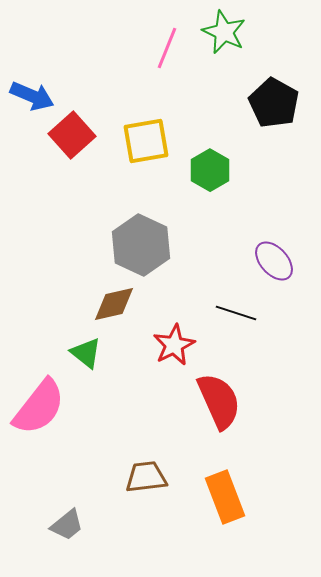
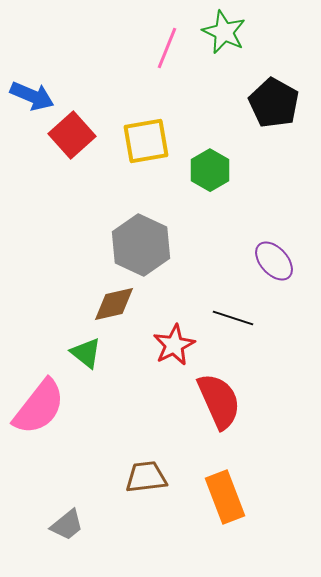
black line: moved 3 px left, 5 px down
